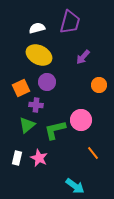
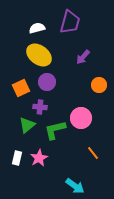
yellow ellipse: rotated 10 degrees clockwise
purple cross: moved 4 px right, 2 px down
pink circle: moved 2 px up
pink star: rotated 18 degrees clockwise
